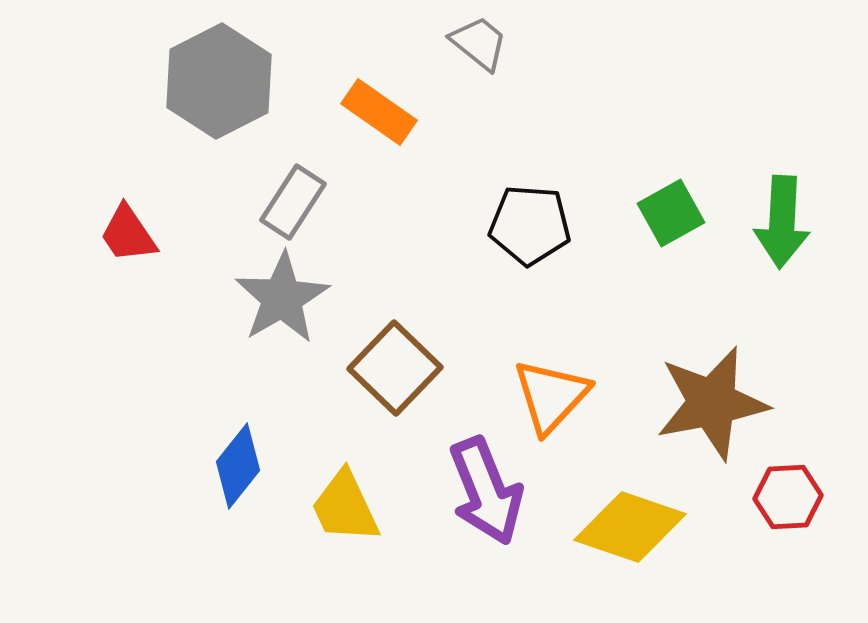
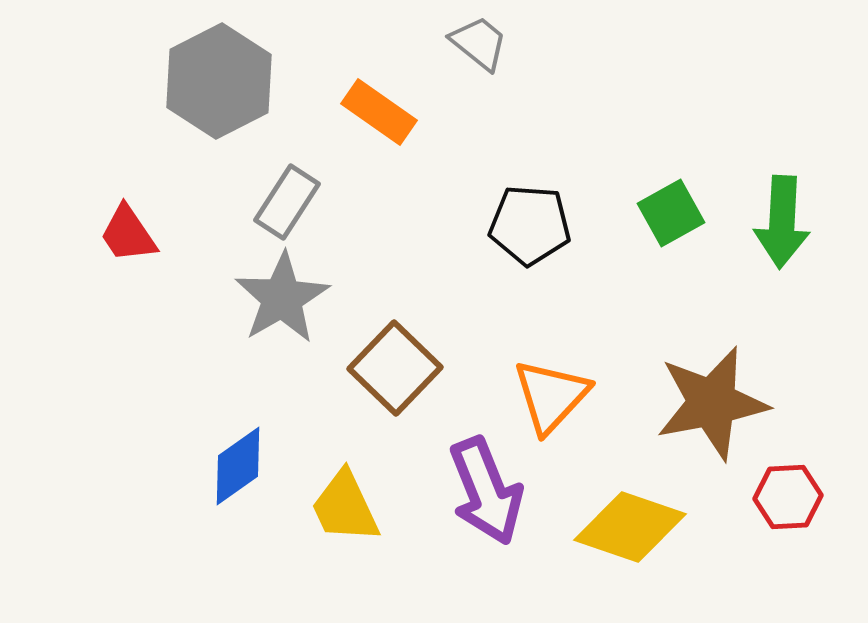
gray rectangle: moved 6 px left
blue diamond: rotated 16 degrees clockwise
